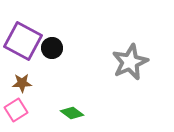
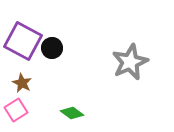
brown star: rotated 30 degrees clockwise
